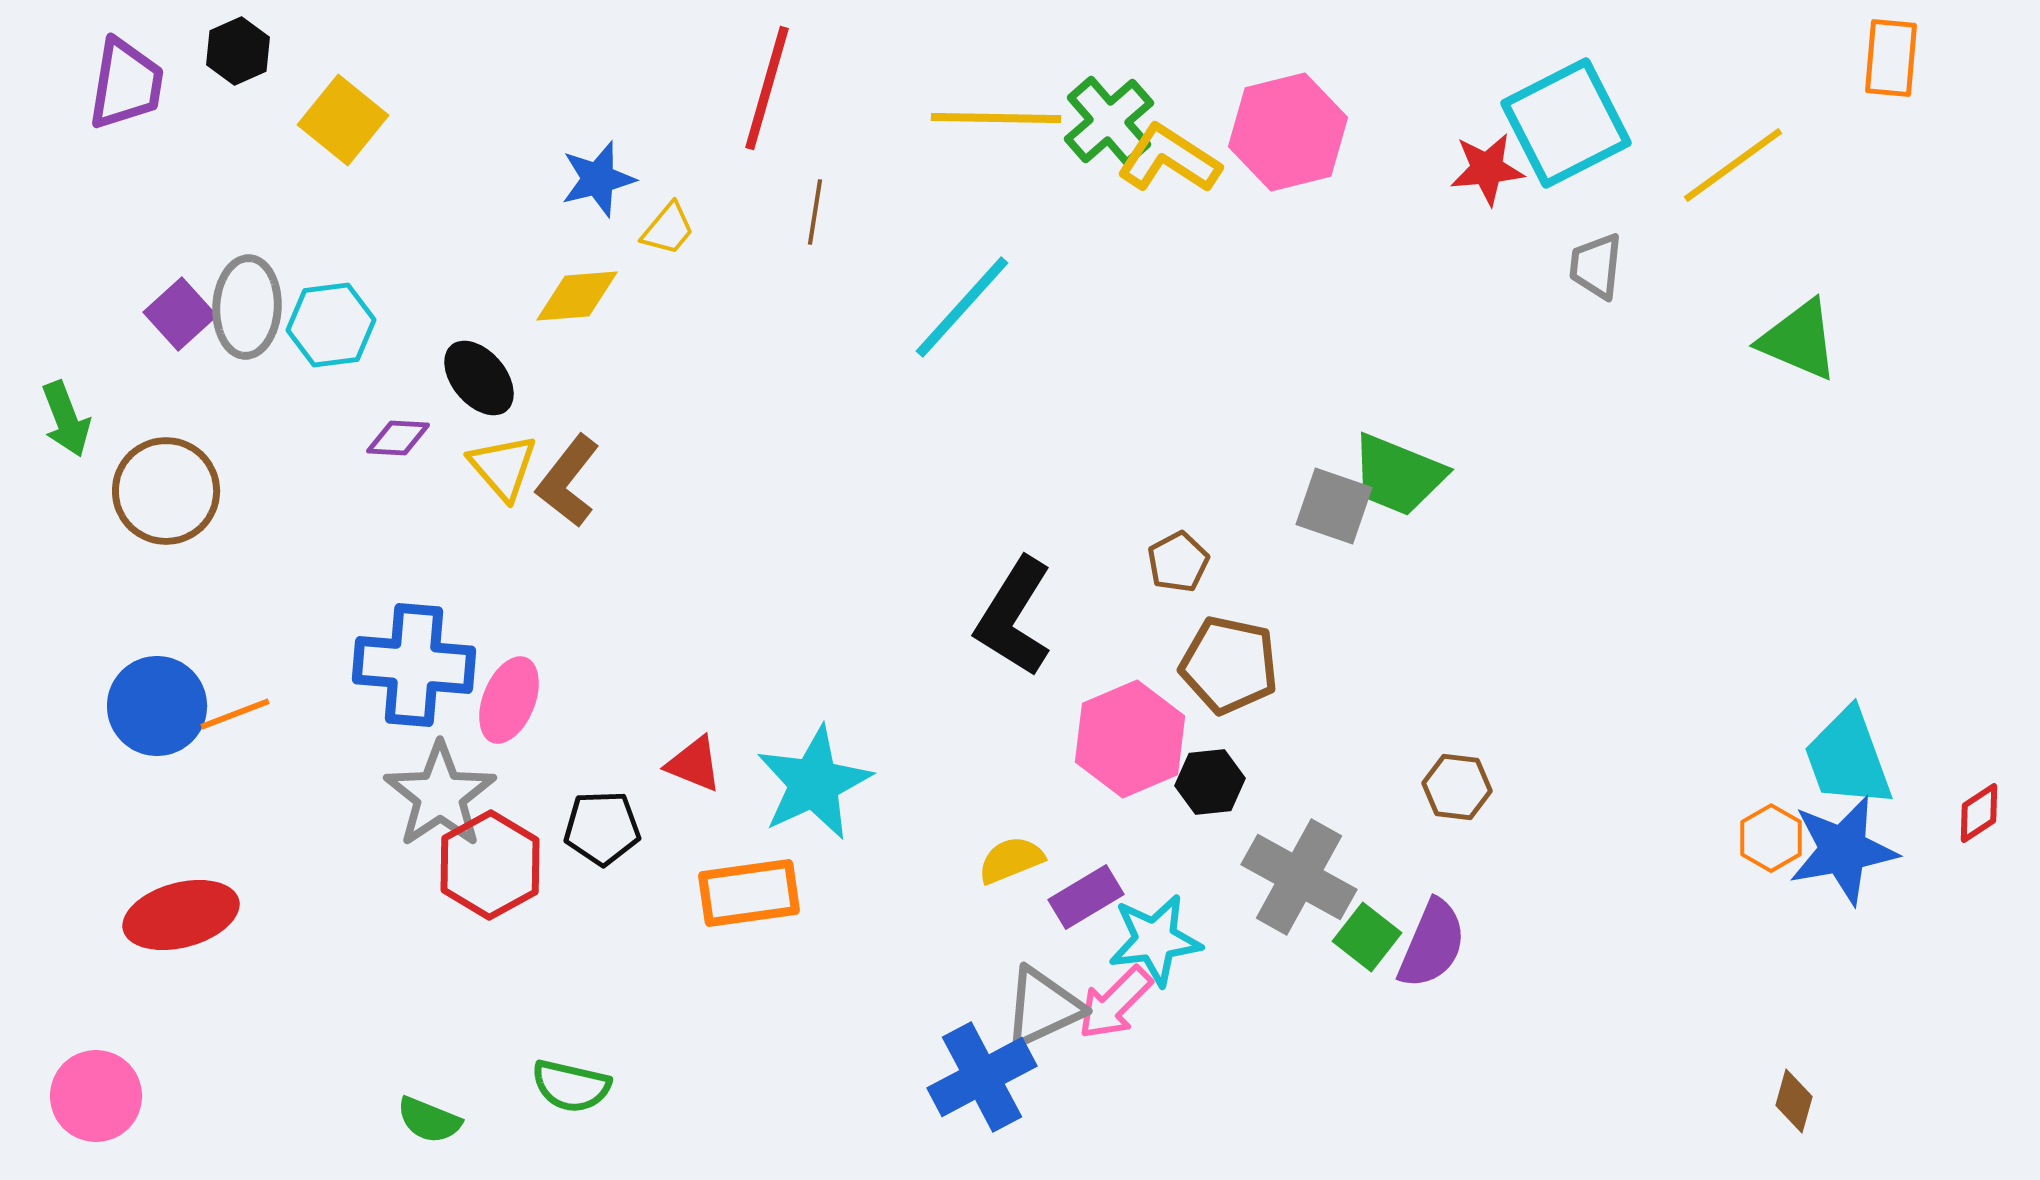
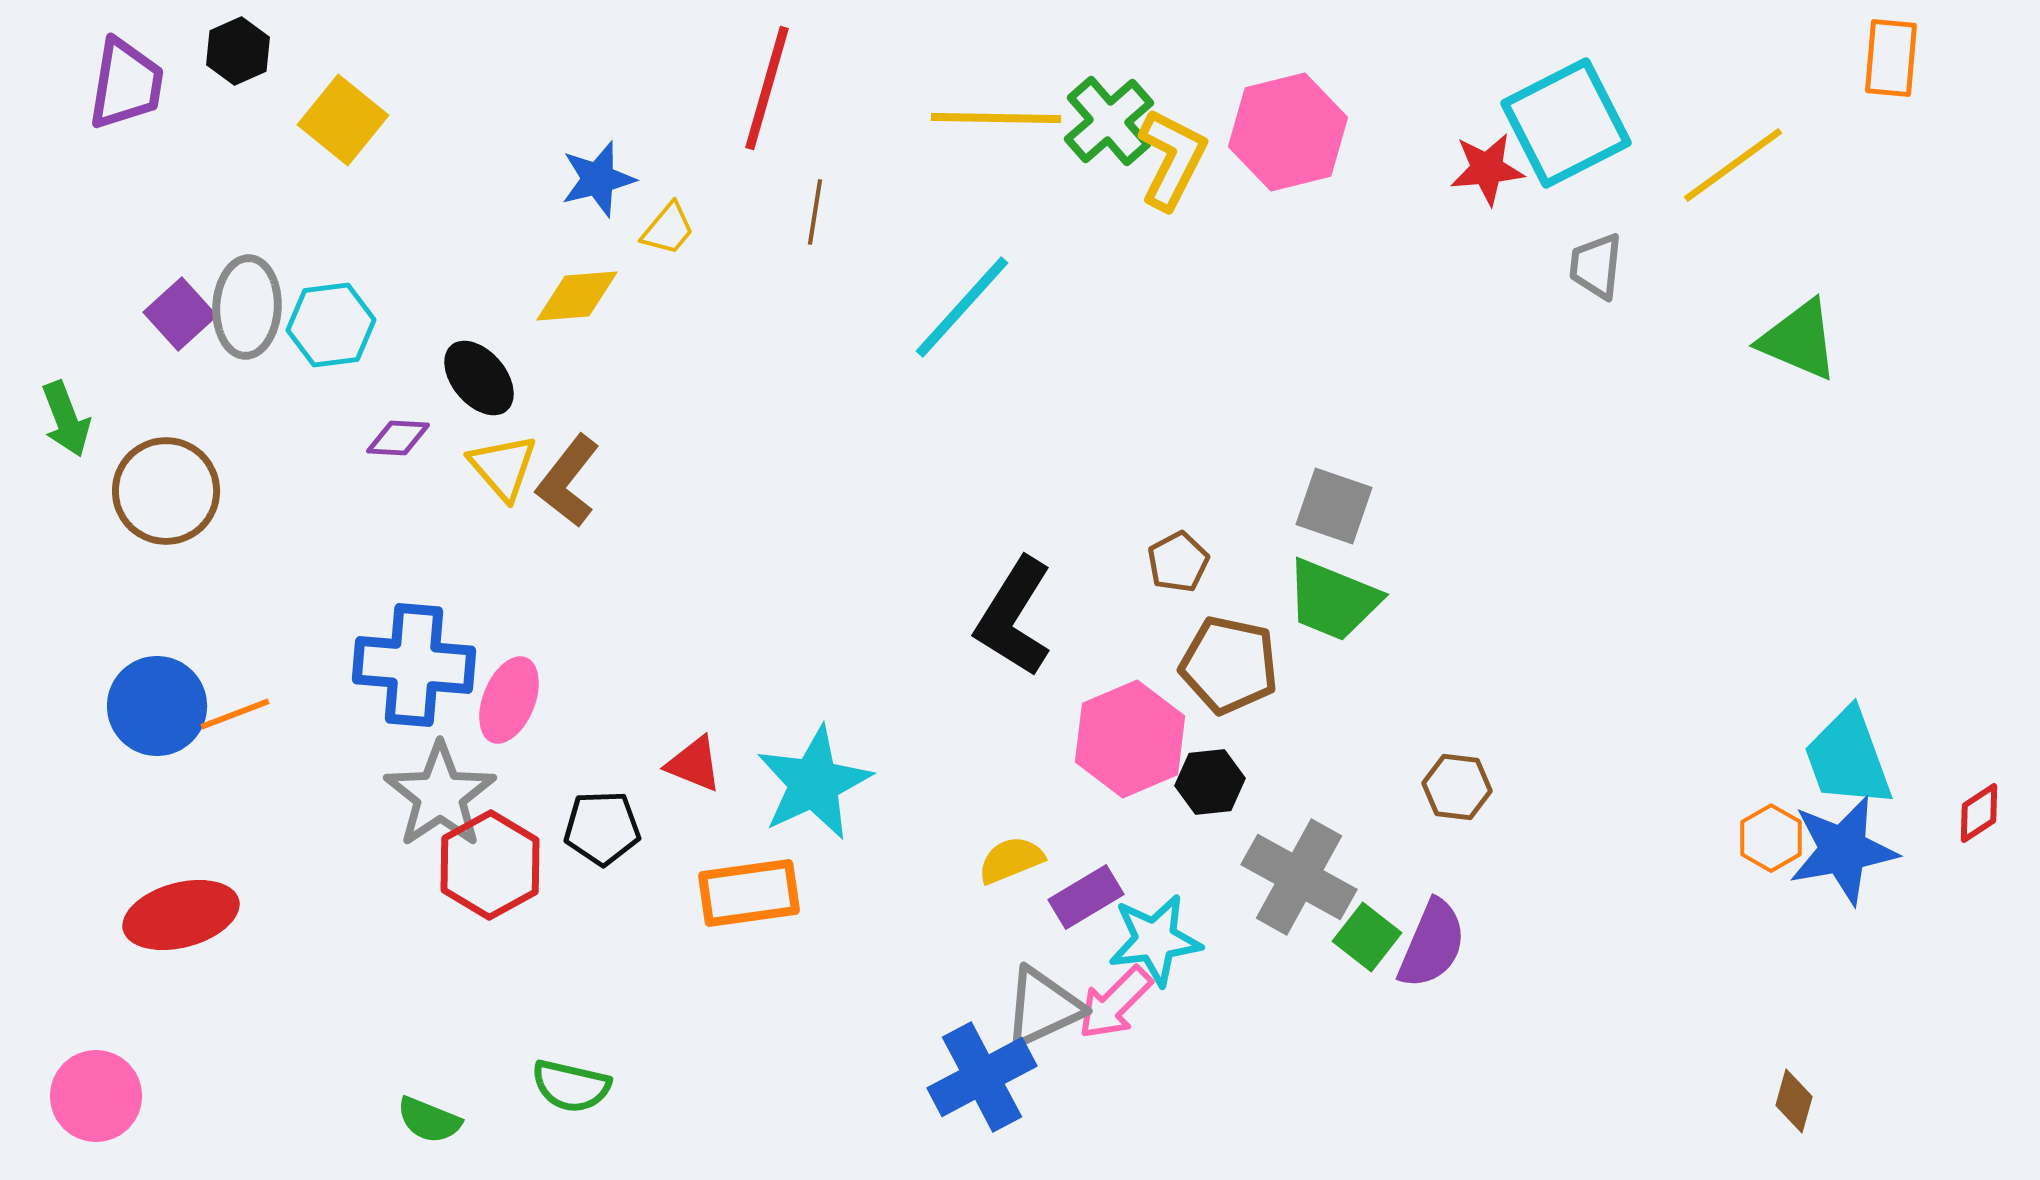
yellow L-shape at (1169, 159): moved 3 px right; rotated 84 degrees clockwise
green trapezoid at (1398, 475): moved 65 px left, 125 px down
